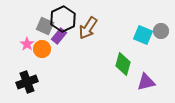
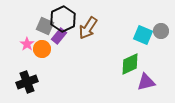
green diamond: moved 7 px right; rotated 50 degrees clockwise
